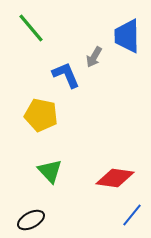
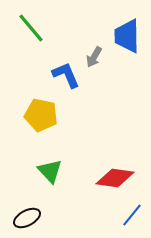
black ellipse: moved 4 px left, 2 px up
